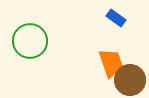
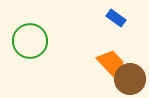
orange trapezoid: rotated 24 degrees counterclockwise
brown circle: moved 1 px up
